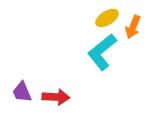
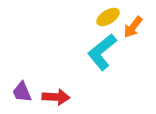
yellow ellipse: moved 1 px right, 1 px up
orange arrow: rotated 15 degrees clockwise
